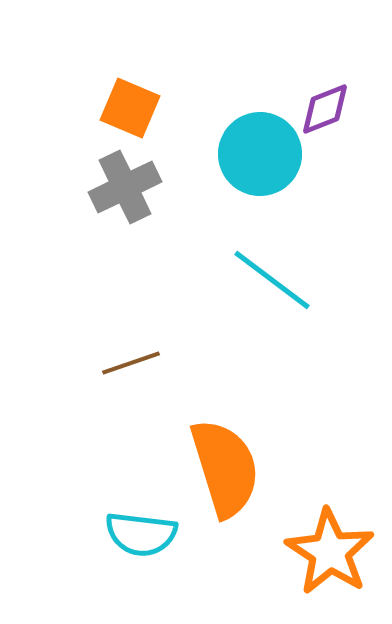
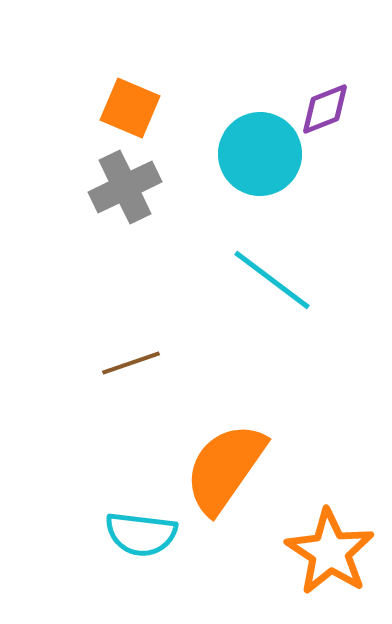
orange semicircle: rotated 128 degrees counterclockwise
